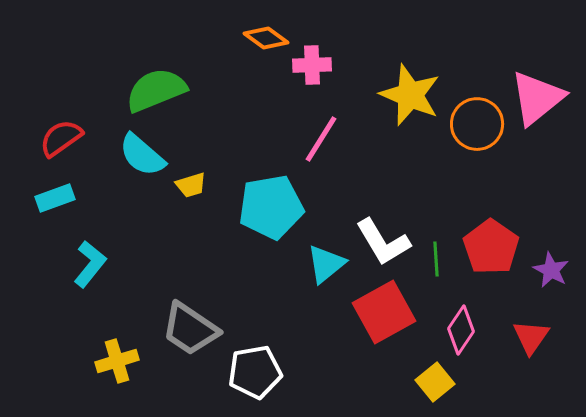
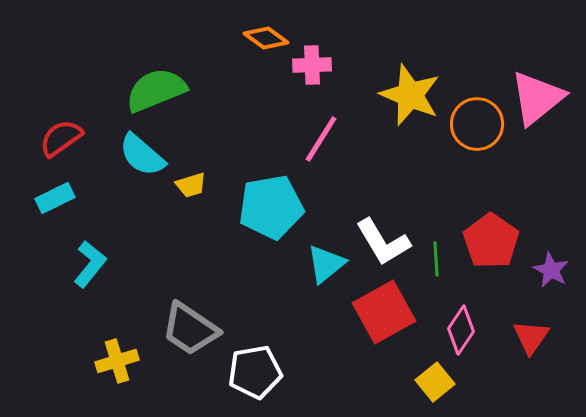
cyan rectangle: rotated 6 degrees counterclockwise
red pentagon: moved 6 px up
